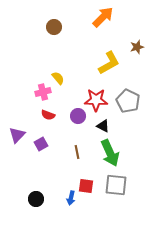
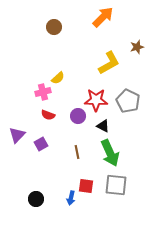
yellow semicircle: rotated 88 degrees clockwise
